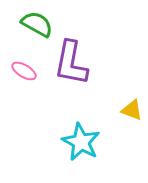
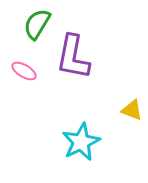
green semicircle: rotated 88 degrees counterclockwise
purple L-shape: moved 2 px right, 6 px up
cyan star: rotated 18 degrees clockwise
